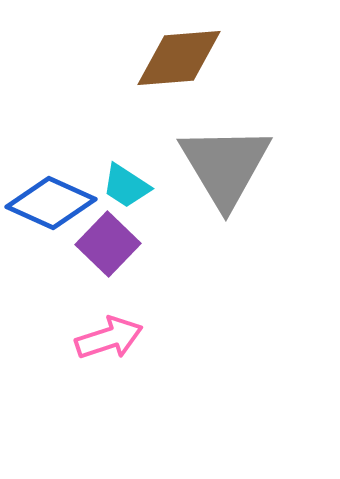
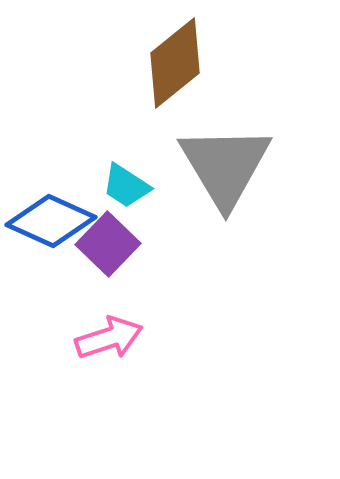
brown diamond: moved 4 px left, 5 px down; rotated 34 degrees counterclockwise
blue diamond: moved 18 px down
